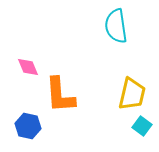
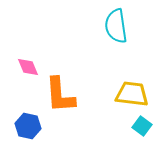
yellow trapezoid: rotated 96 degrees counterclockwise
